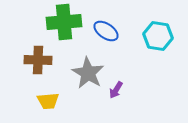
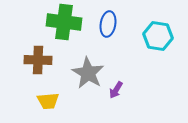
green cross: rotated 12 degrees clockwise
blue ellipse: moved 2 px right, 7 px up; rotated 65 degrees clockwise
